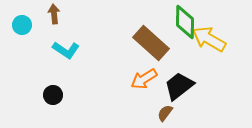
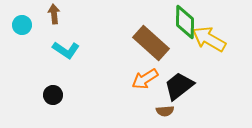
orange arrow: moved 1 px right
brown semicircle: moved 2 px up; rotated 132 degrees counterclockwise
